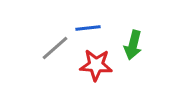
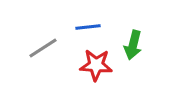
blue line: moved 1 px up
gray line: moved 12 px left; rotated 8 degrees clockwise
